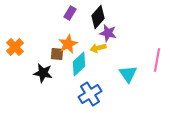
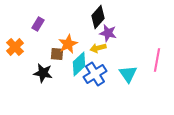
purple rectangle: moved 32 px left, 11 px down
blue cross: moved 5 px right, 20 px up
